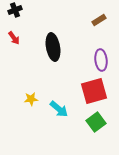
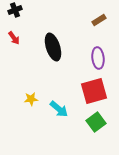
black ellipse: rotated 8 degrees counterclockwise
purple ellipse: moved 3 px left, 2 px up
